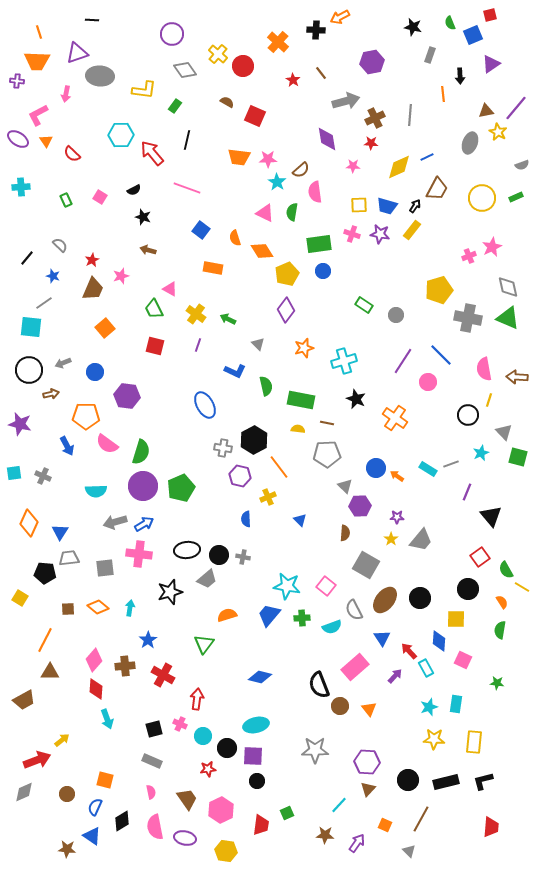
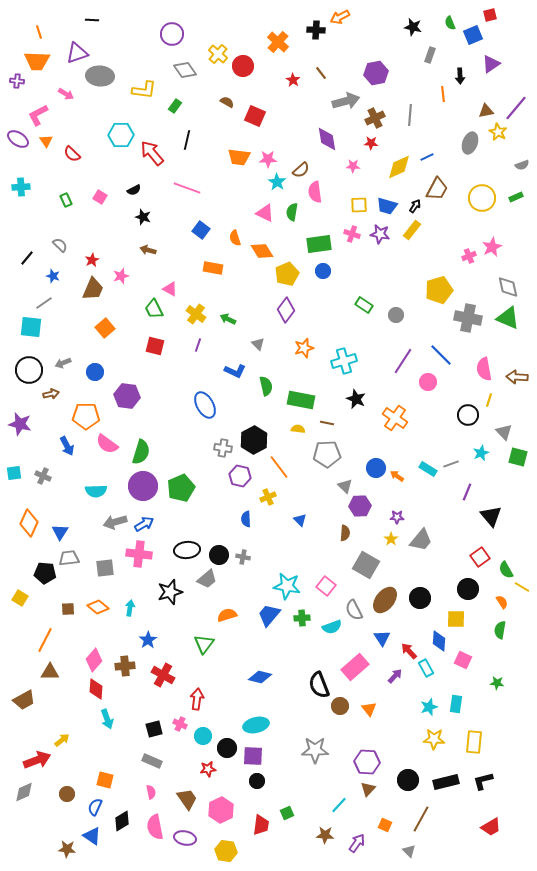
purple hexagon at (372, 62): moved 4 px right, 11 px down
pink arrow at (66, 94): rotated 70 degrees counterclockwise
red trapezoid at (491, 827): rotated 55 degrees clockwise
